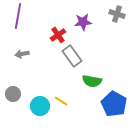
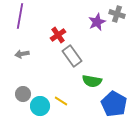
purple line: moved 2 px right
purple star: moved 14 px right; rotated 18 degrees counterclockwise
gray circle: moved 10 px right
